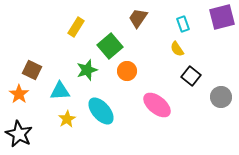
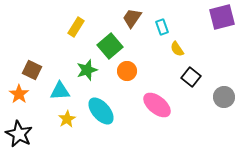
brown trapezoid: moved 6 px left
cyan rectangle: moved 21 px left, 3 px down
black square: moved 1 px down
gray circle: moved 3 px right
